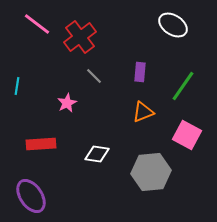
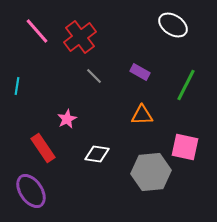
pink line: moved 7 px down; rotated 12 degrees clockwise
purple rectangle: rotated 66 degrees counterclockwise
green line: moved 3 px right, 1 px up; rotated 8 degrees counterclockwise
pink star: moved 16 px down
orange triangle: moved 1 px left, 3 px down; rotated 20 degrees clockwise
pink square: moved 2 px left, 12 px down; rotated 16 degrees counterclockwise
red rectangle: moved 2 px right, 4 px down; rotated 60 degrees clockwise
purple ellipse: moved 5 px up
